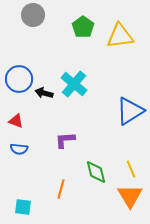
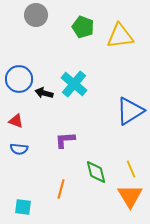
gray circle: moved 3 px right
green pentagon: rotated 15 degrees counterclockwise
